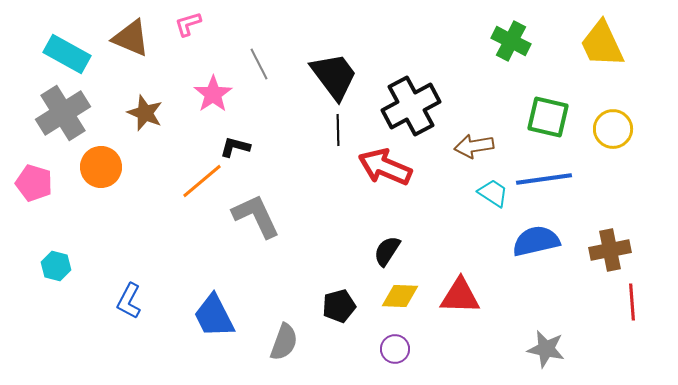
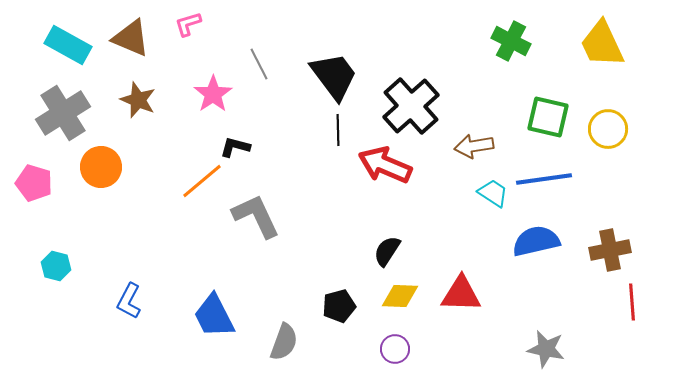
cyan rectangle: moved 1 px right, 9 px up
black cross: rotated 14 degrees counterclockwise
brown star: moved 7 px left, 13 px up
yellow circle: moved 5 px left
red arrow: moved 2 px up
red triangle: moved 1 px right, 2 px up
